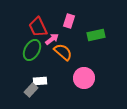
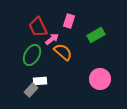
green rectangle: rotated 18 degrees counterclockwise
green ellipse: moved 5 px down
pink circle: moved 16 px right, 1 px down
